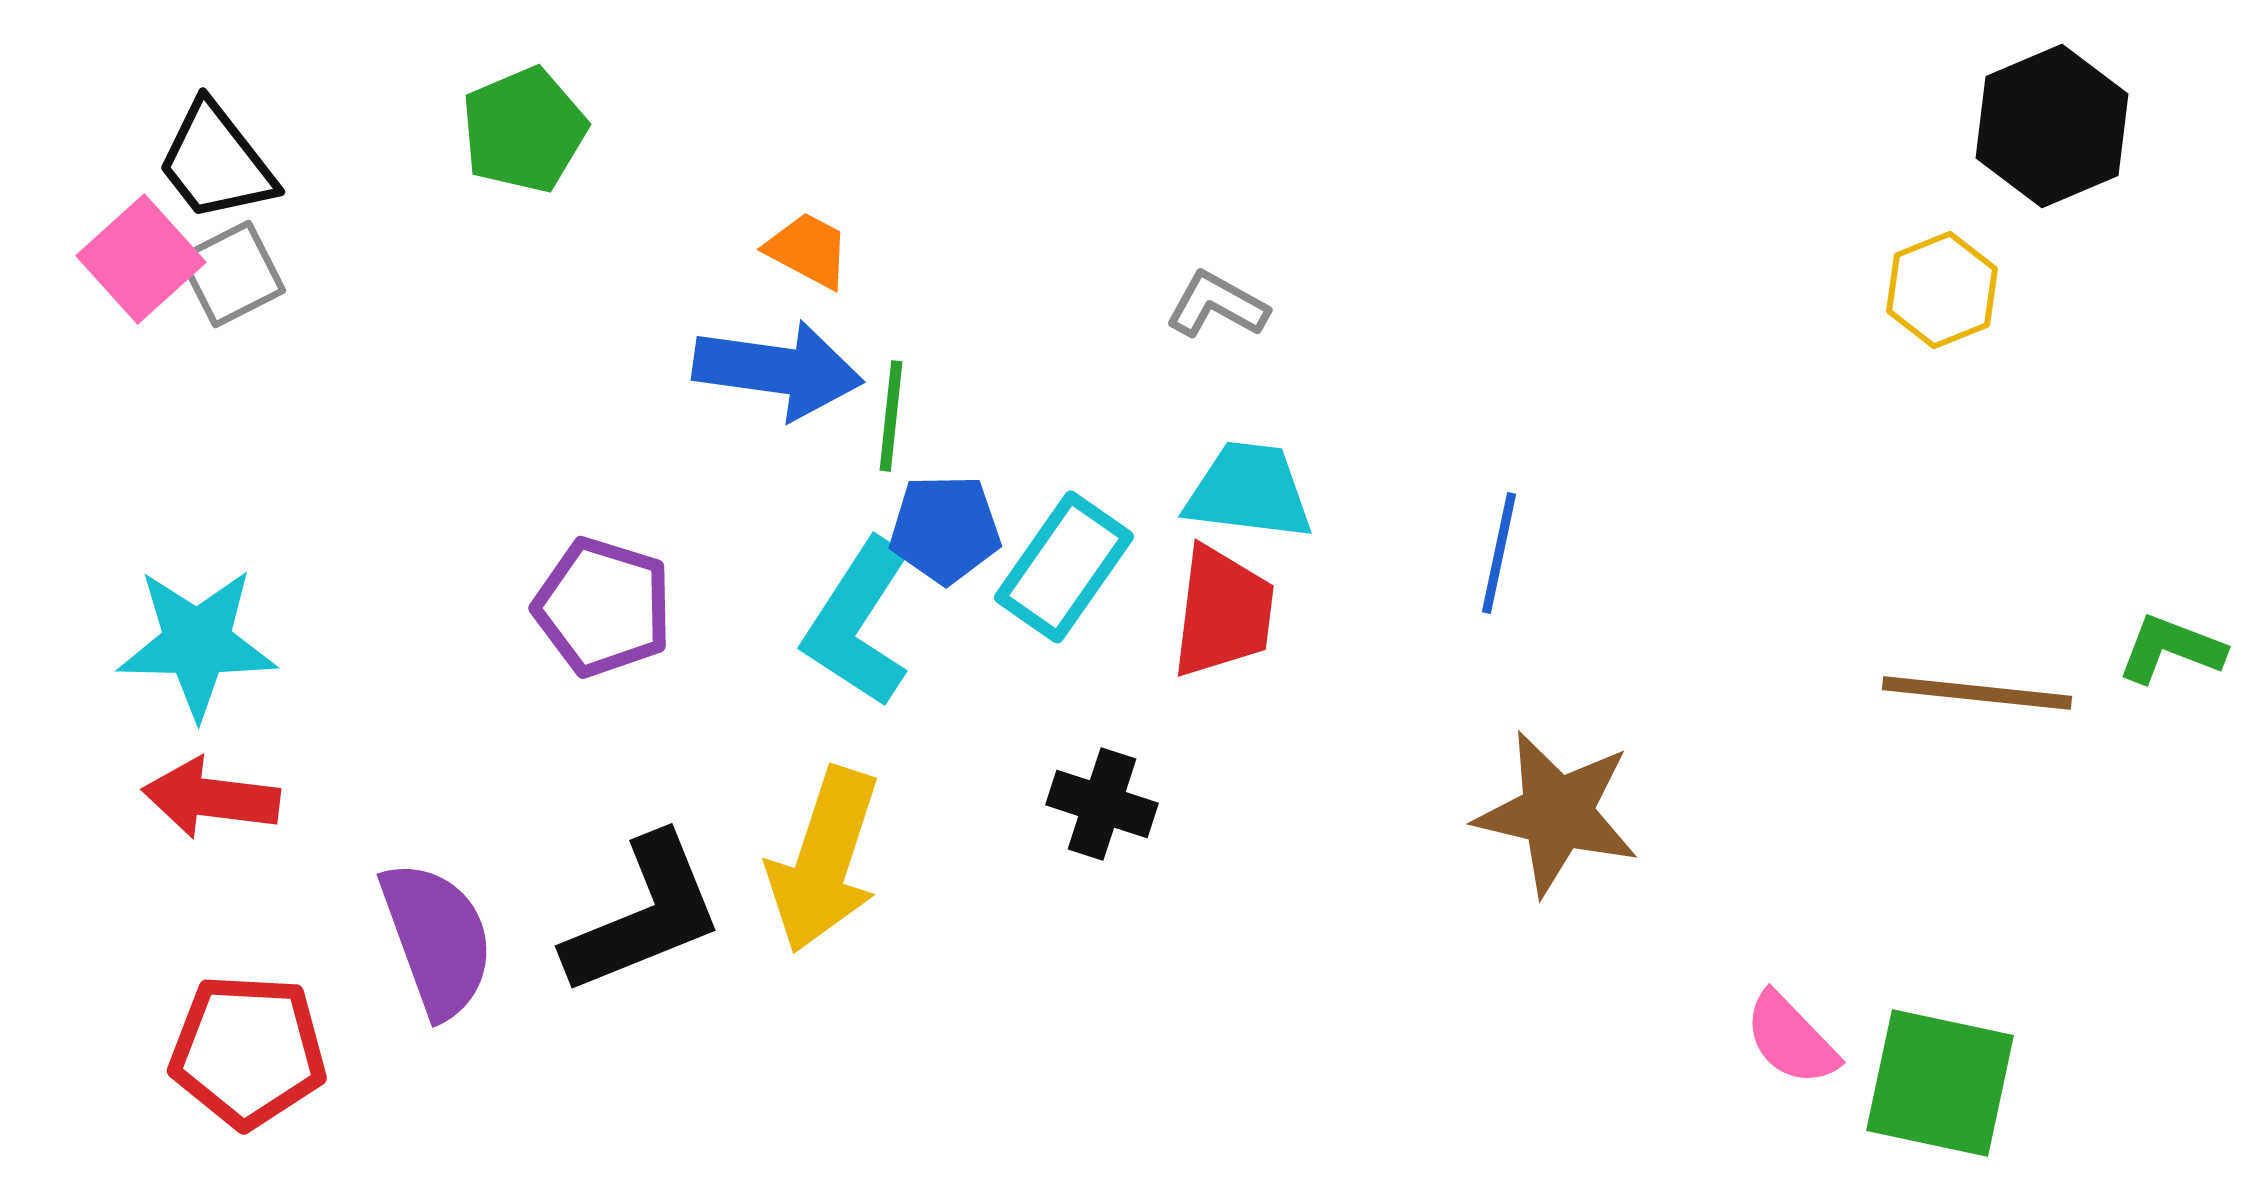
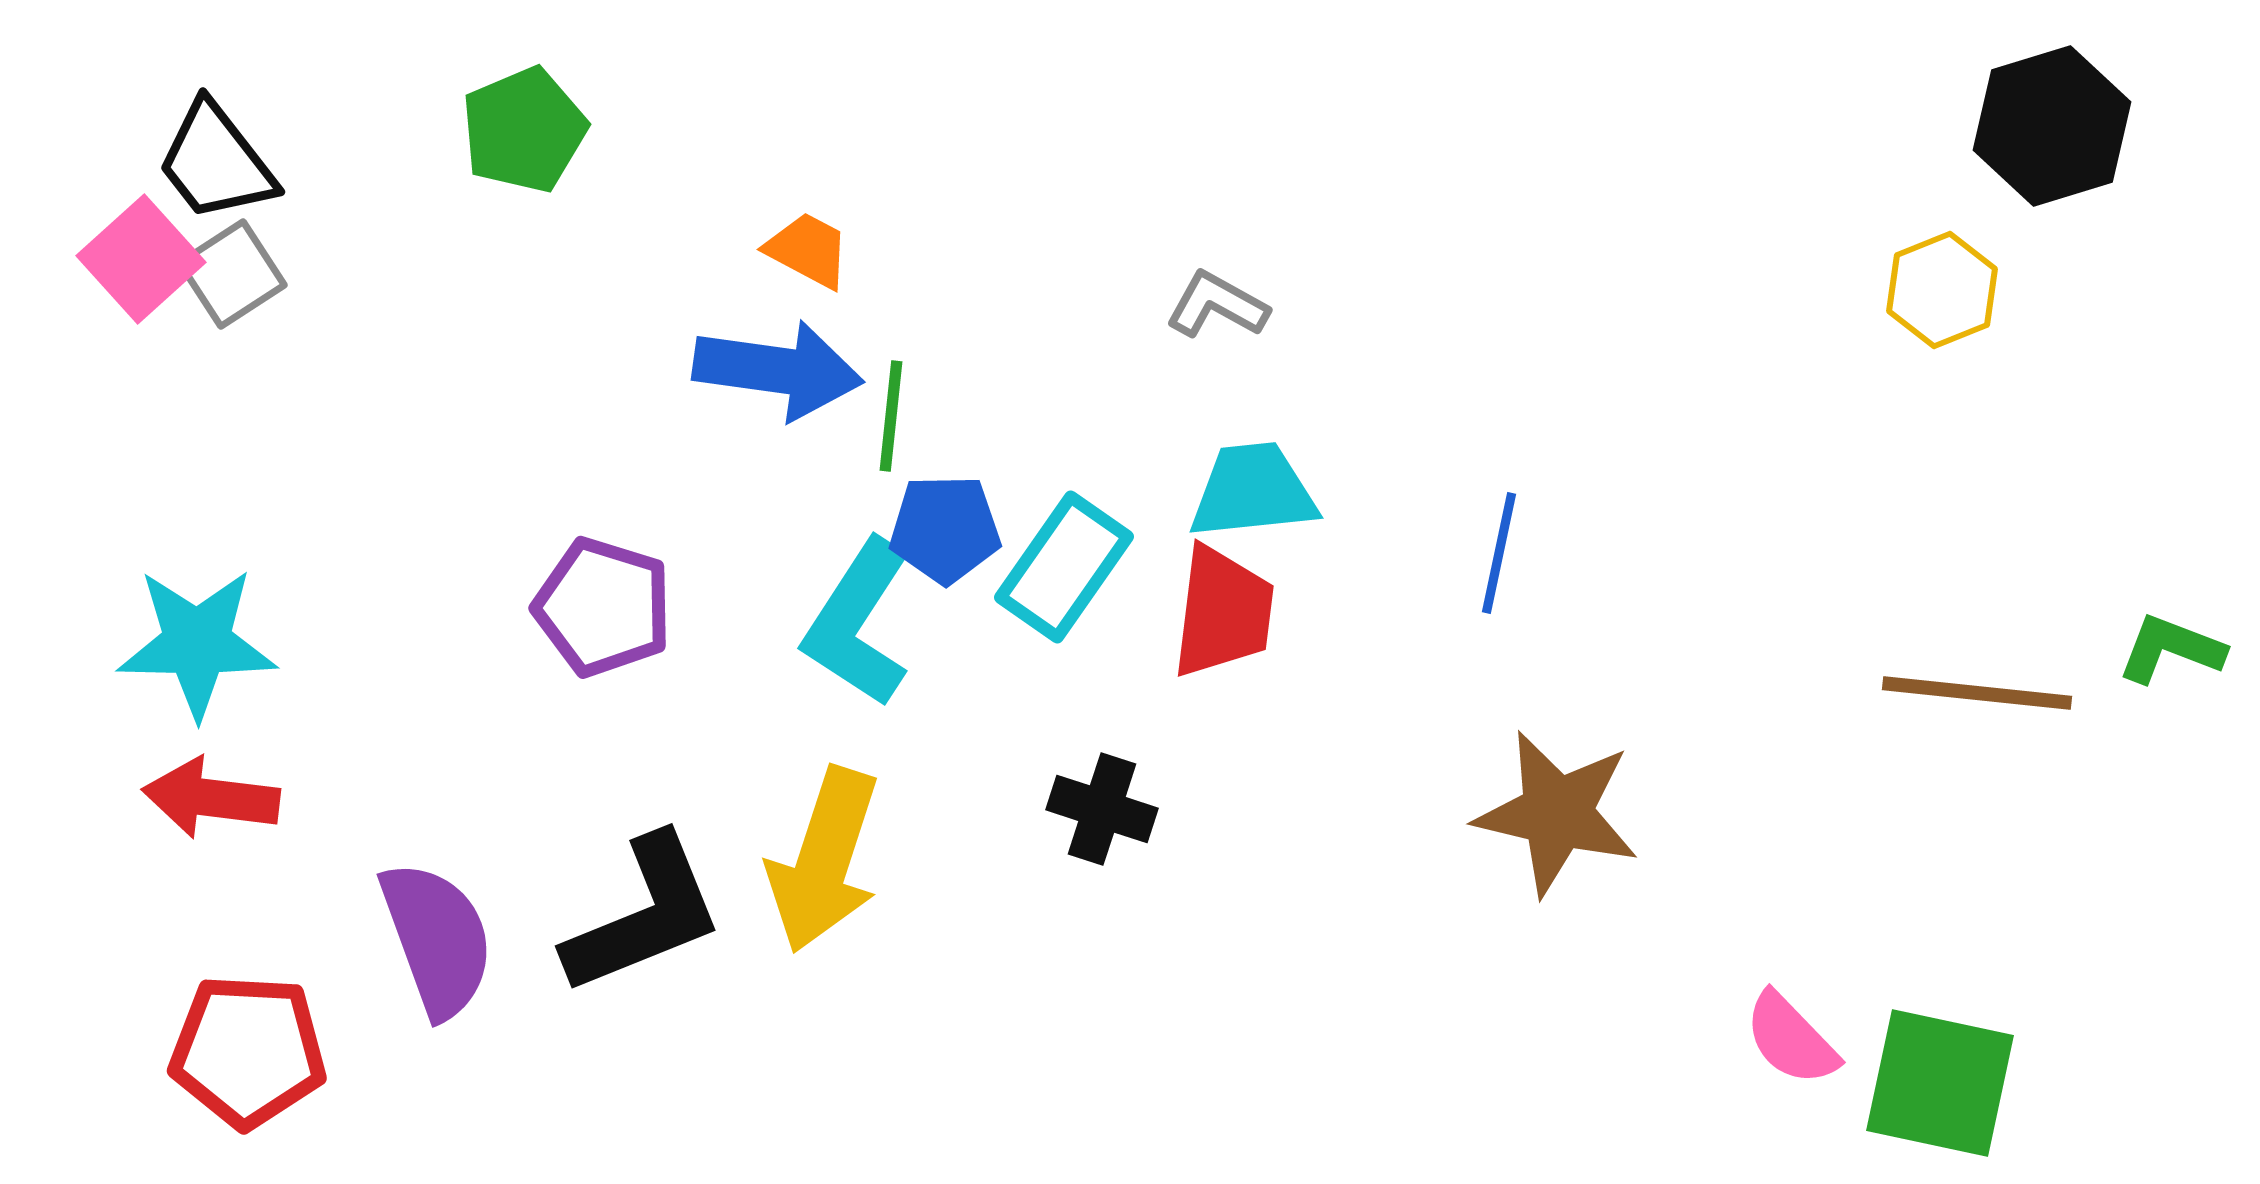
black hexagon: rotated 6 degrees clockwise
gray square: rotated 6 degrees counterclockwise
cyan trapezoid: moved 4 px right; rotated 13 degrees counterclockwise
black cross: moved 5 px down
